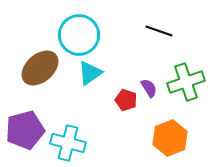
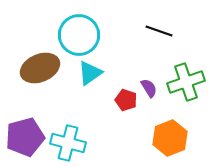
brown ellipse: rotated 18 degrees clockwise
purple pentagon: moved 7 px down
